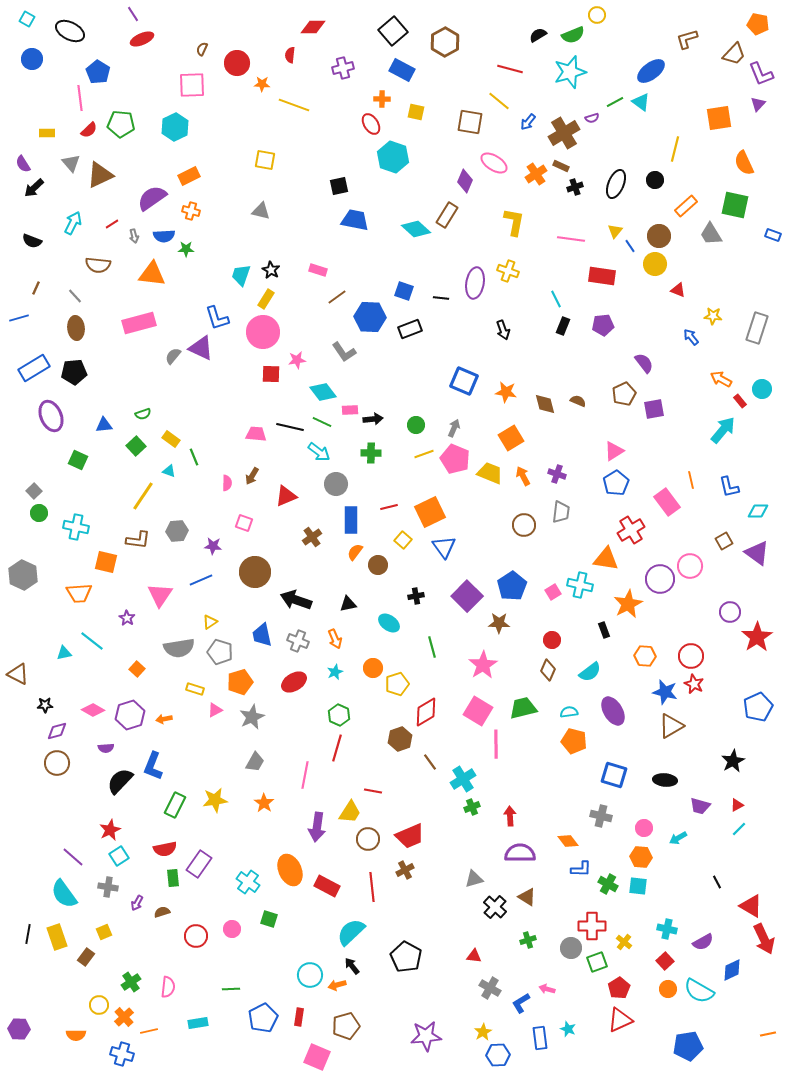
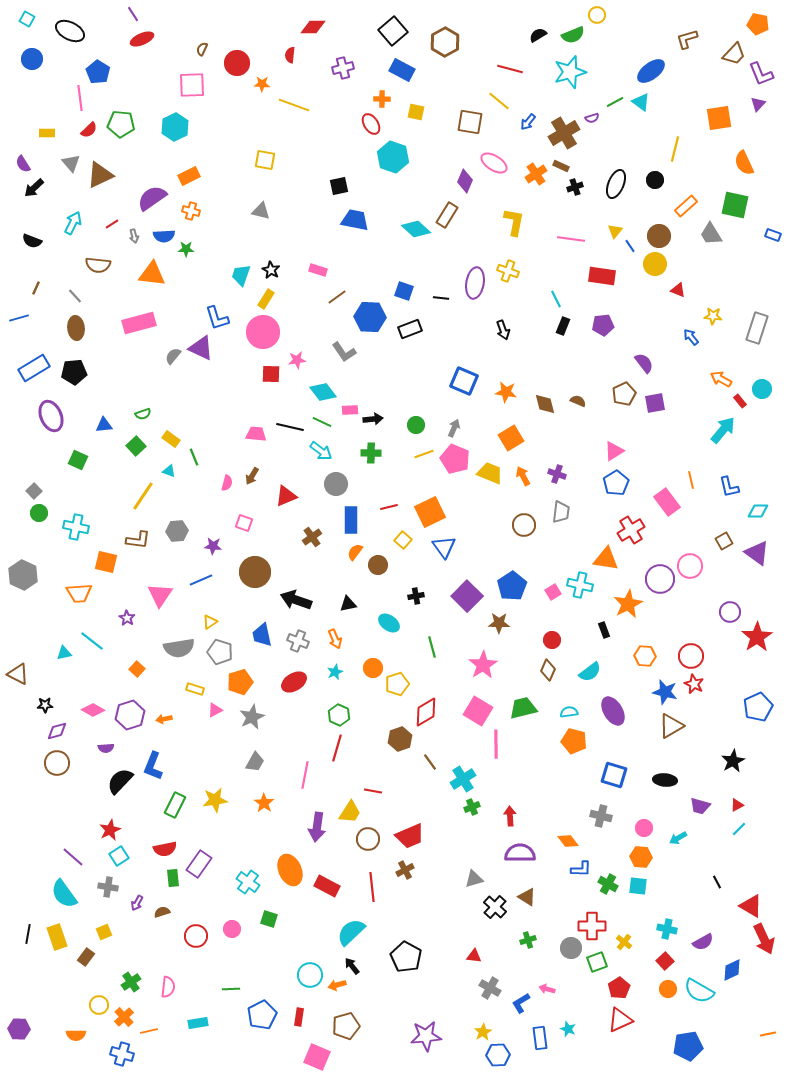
purple square at (654, 409): moved 1 px right, 6 px up
cyan arrow at (319, 452): moved 2 px right, 1 px up
pink semicircle at (227, 483): rotated 14 degrees clockwise
blue pentagon at (263, 1018): moved 1 px left, 3 px up
